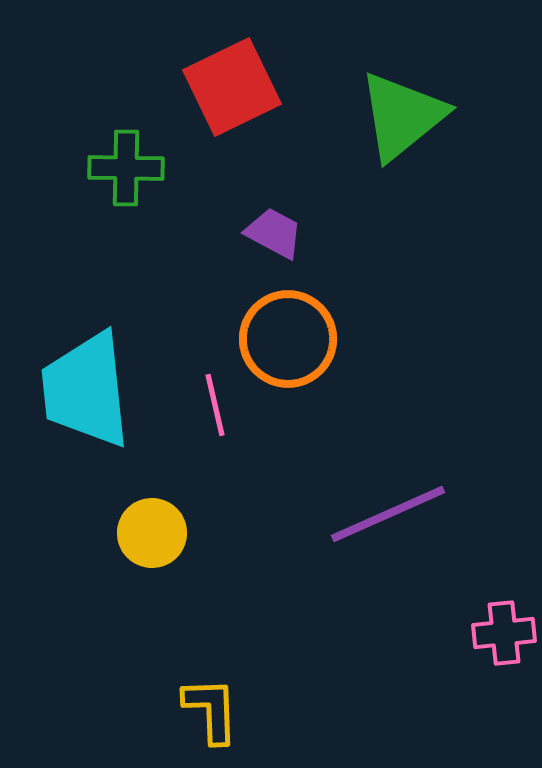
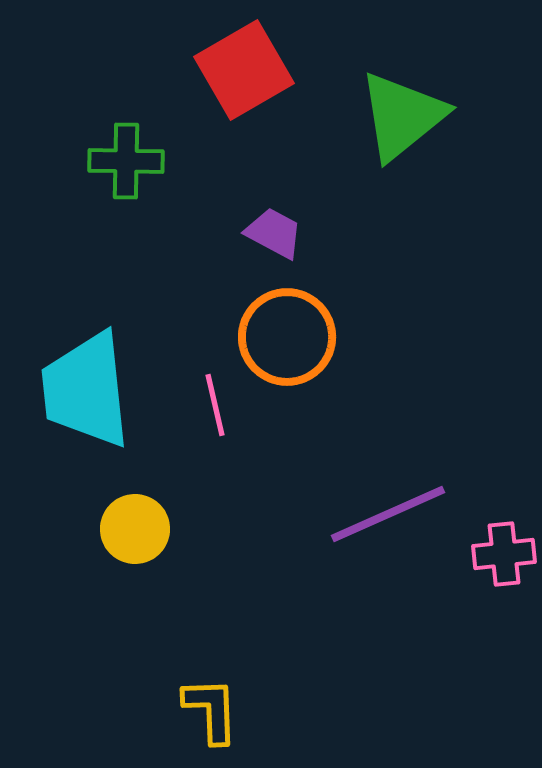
red square: moved 12 px right, 17 px up; rotated 4 degrees counterclockwise
green cross: moved 7 px up
orange circle: moved 1 px left, 2 px up
yellow circle: moved 17 px left, 4 px up
pink cross: moved 79 px up
